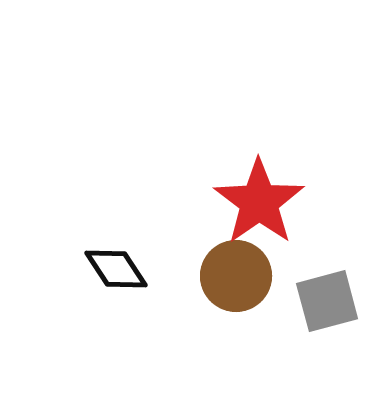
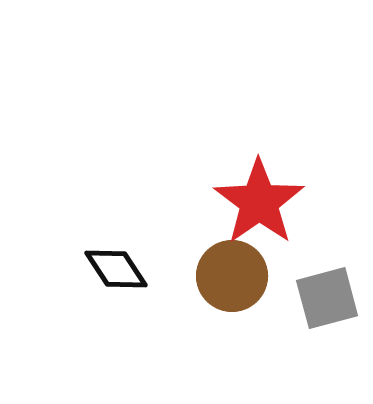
brown circle: moved 4 px left
gray square: moved 3 px up
